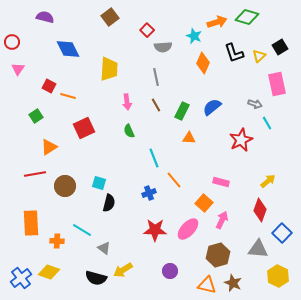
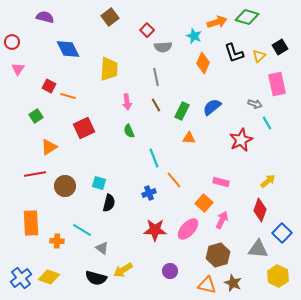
gray triangle at (104, 248): moved 2 px left
yellow diamond at (49, 272): moved 5 px down
